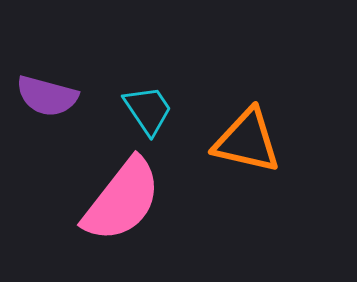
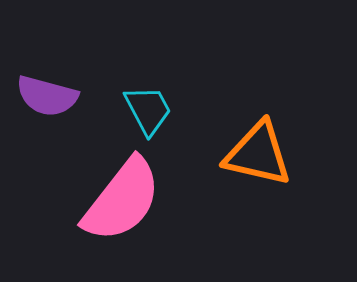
cyan trapezoid: rotated 6 degrees clockwise
orange triangle: moved 11 px right, 13 px down
